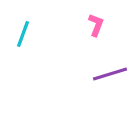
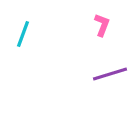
pink L-shape: moved 6 px right
